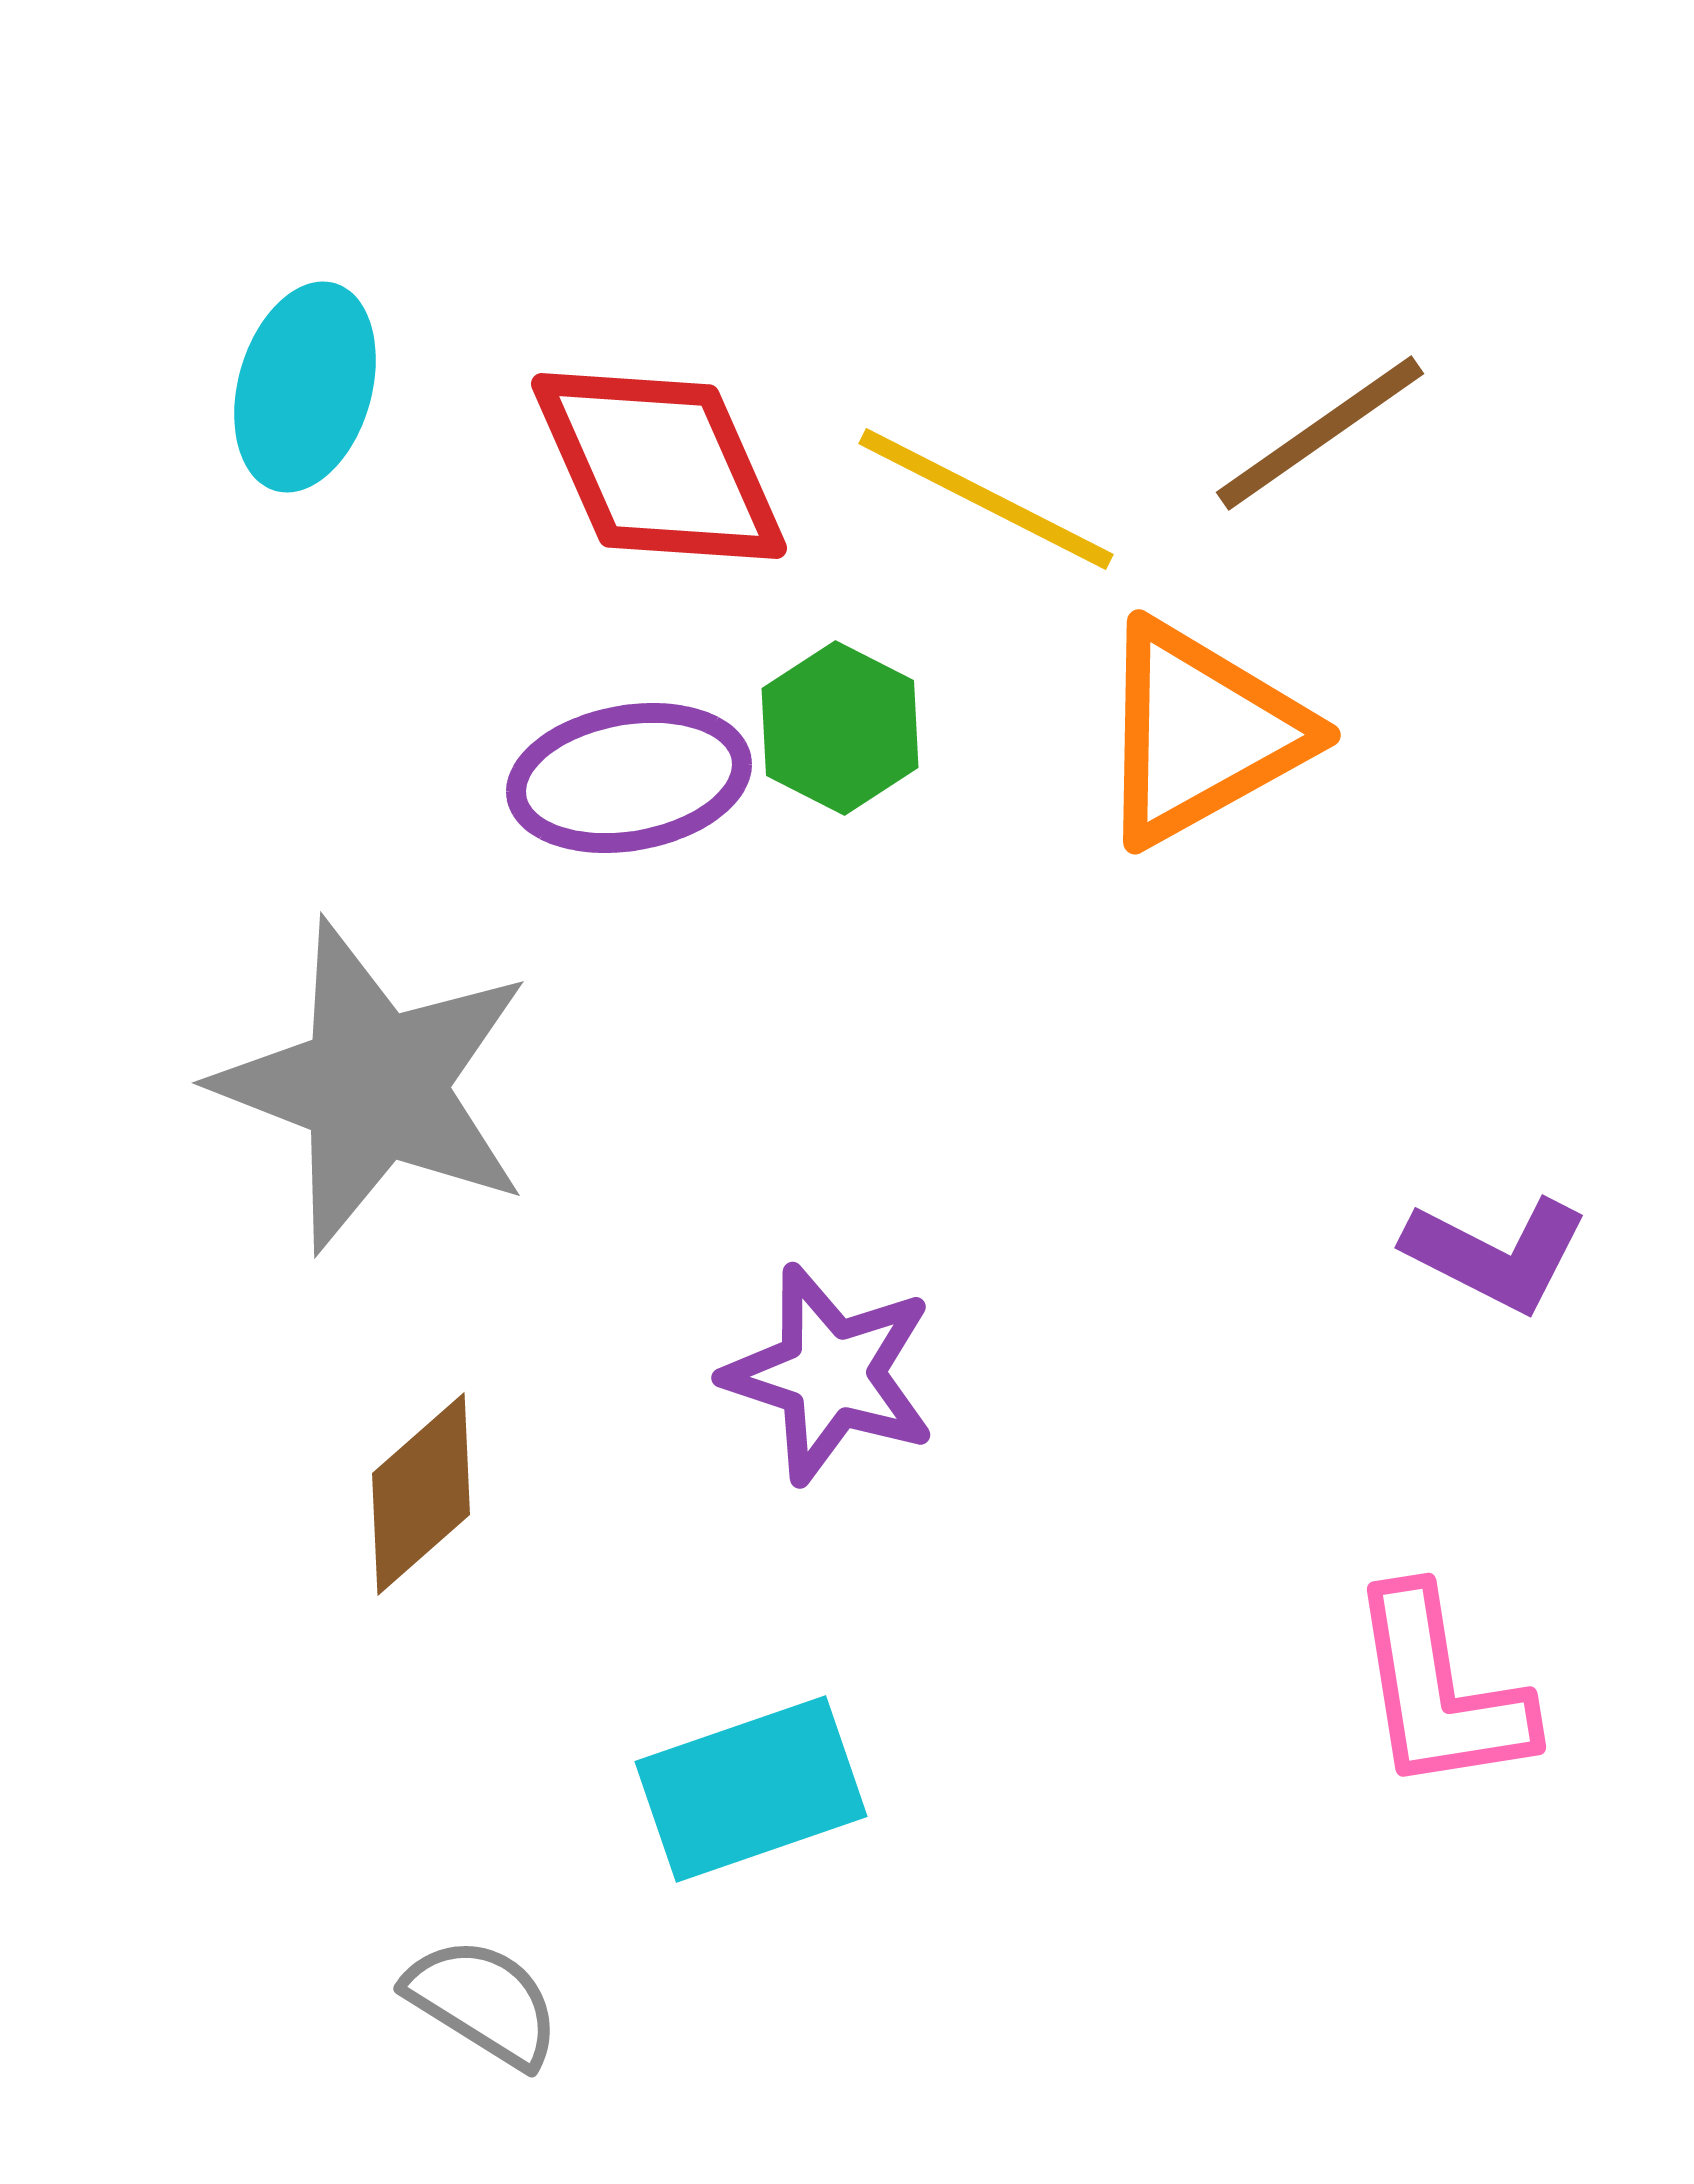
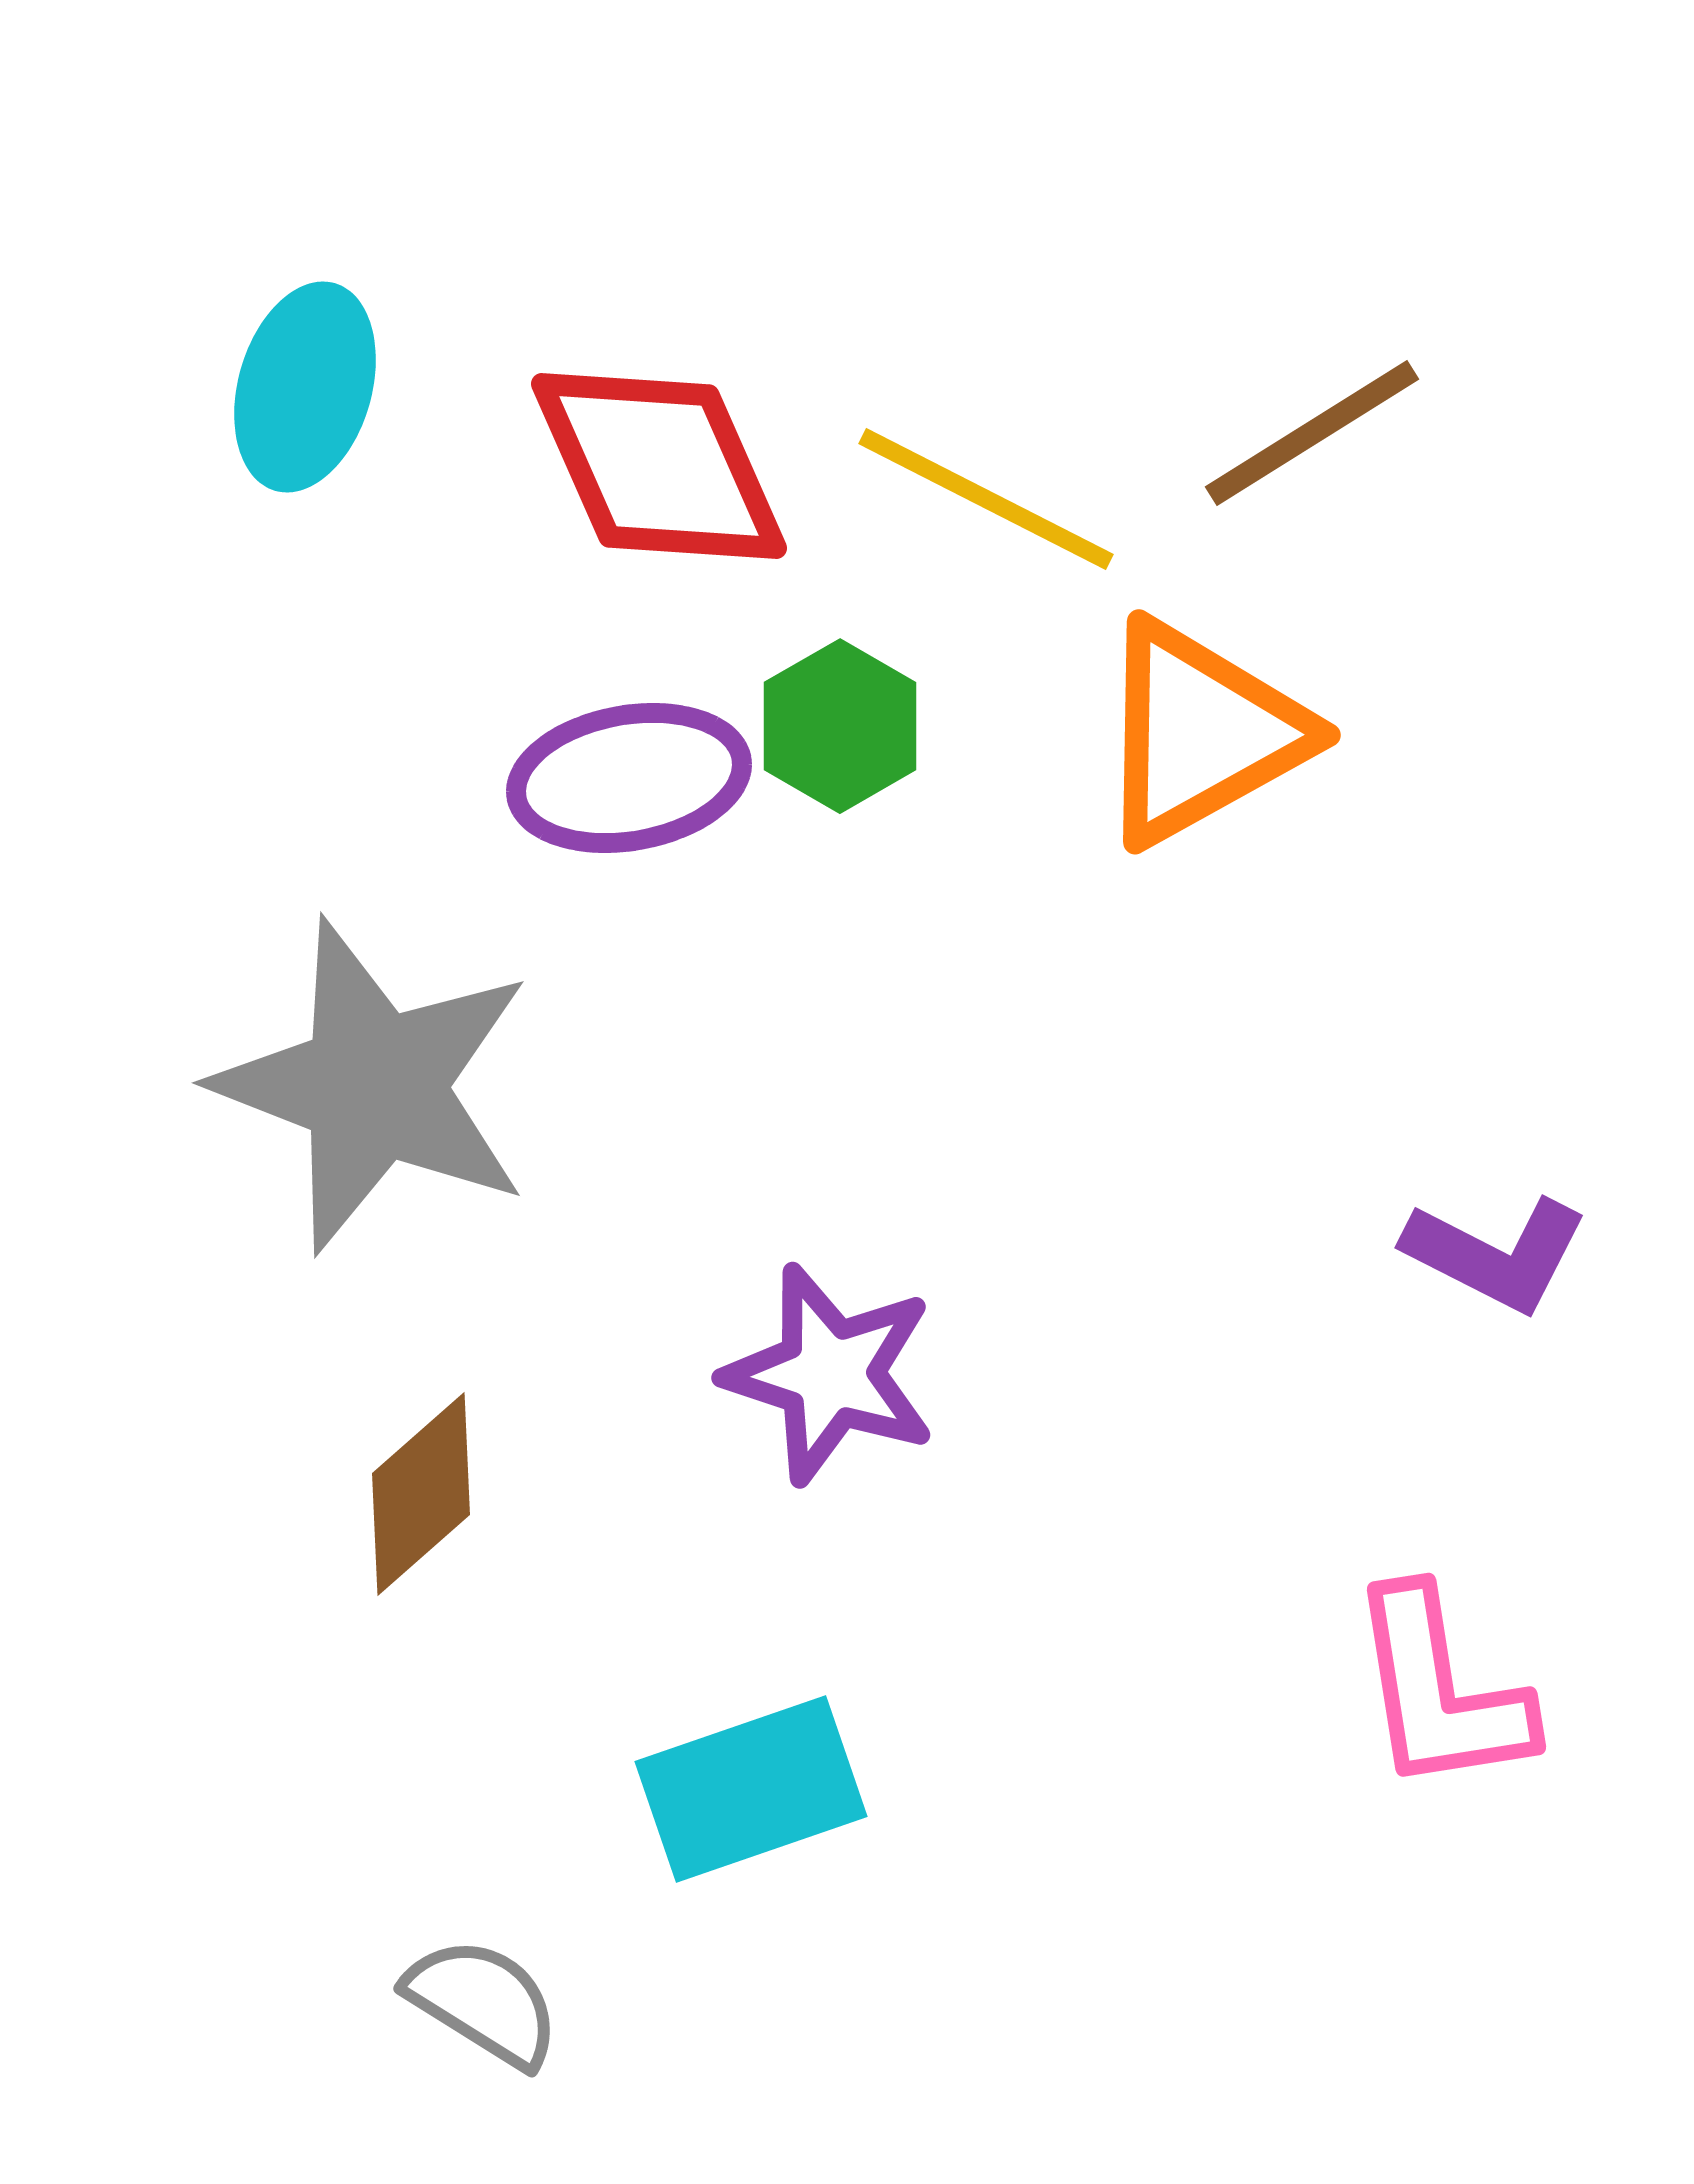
brown line: moved 8 px left; rotated 3 degrees clockwise
green hexagon: moved 2 px up; rotated 3 degrees clockwise
